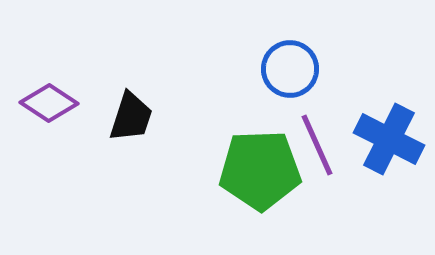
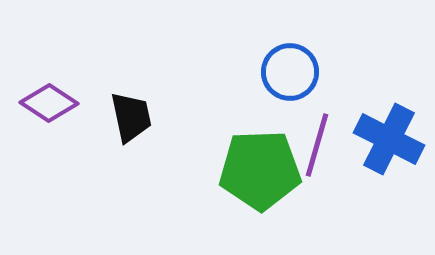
blue circle: moved 3 px down
black trapezoid: rotated 30 degrees counterclockwise
purple line: rotated 40 degrees clockwise
